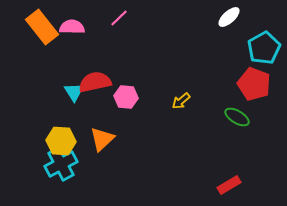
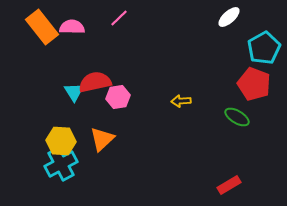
pink hexagon: moved 8 px left; rotated 15 degrees counterclockwise
yellow arrow: rotated 36 degrees clockwise
